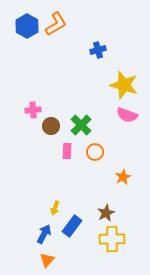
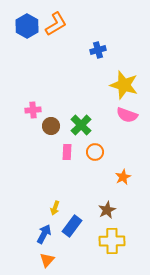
pink rectangle: moved 1 px down
brown star: moved 1 px right, 3 px up
yellow cross: moved 2 px down
